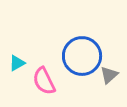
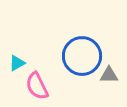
gray triangle: rotated 42 degrees clockwise
pink semicircle: moved 7 px left, 5 px down
